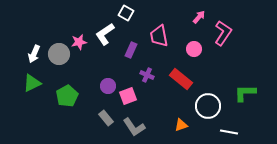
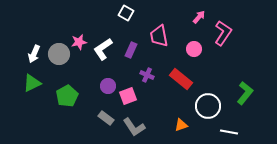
white L-shape: moved 2 px left, 15 px down
green L-shape: rotated 130 degrees clockwise
gray rectangle: rotated 14 degrees counterclockwise
